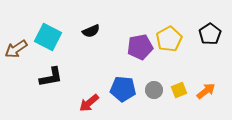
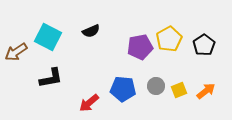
black pentagon: moved 6 px left, 11 px down
brown arrow: moved 3 px down
black L-shape: moved 1 px down
gray circle: moved 2 px right, 4 px up
